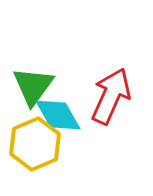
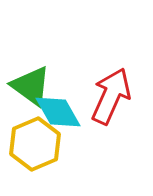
green triangle: moved 2 px left; rotated 30 degrees counterclockwise
cyan diamond: moved 3 px up
